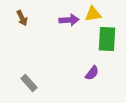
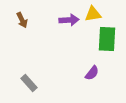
brown arrow: moved 2 px down
